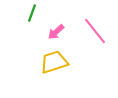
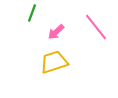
pink line: moved 1 px right, 4 px up
